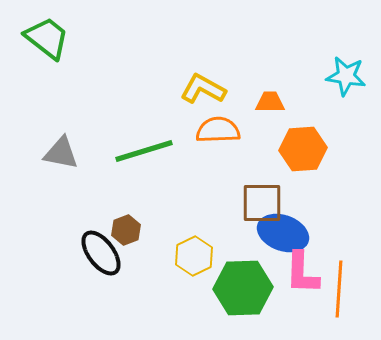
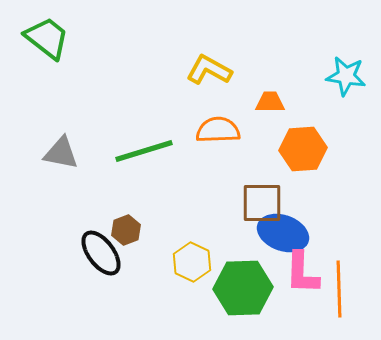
yellow L-shape: moved 6 px right, 19 px up
yellow hexagon: moved 2 px left, 6 px down; rotated 9 degrees counterclockwise
orange line: rotated 6 degrees counterclockwise
